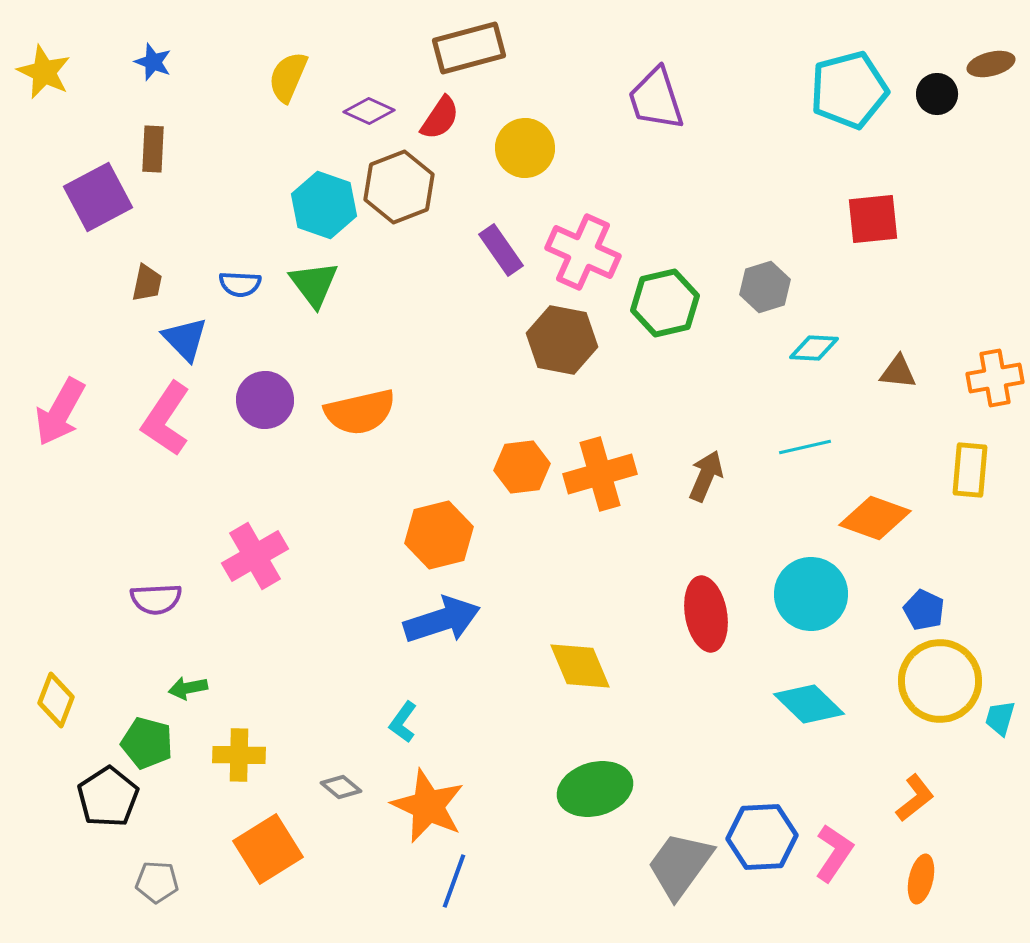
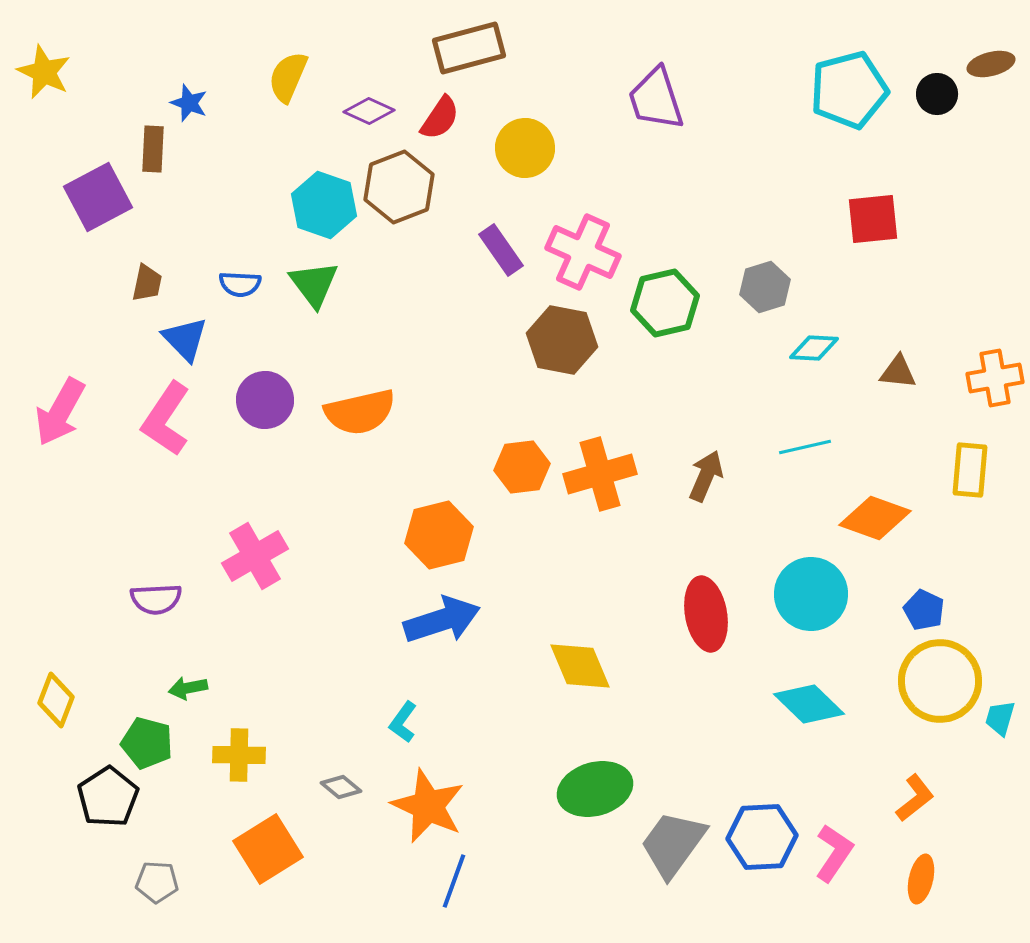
blue star at (153, 62): moved 36 px right, 41 px down
gray trapezoid at (680, 865): moved 7 px left, 21 px up
